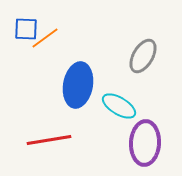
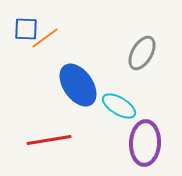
gray ellipse: moved 1 px left, 3 px up
blue ellipse: rotated 45 degrees counterclockwise
